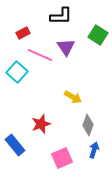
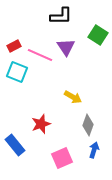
red rectangle: moved 9 px left, 13 px down
cyan square: rotated 20 degrees counterclockwise
